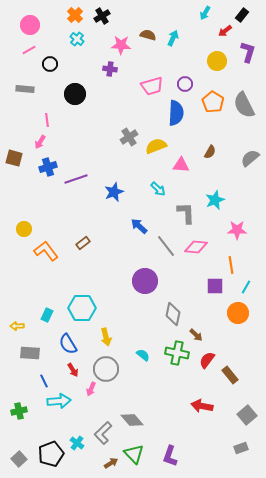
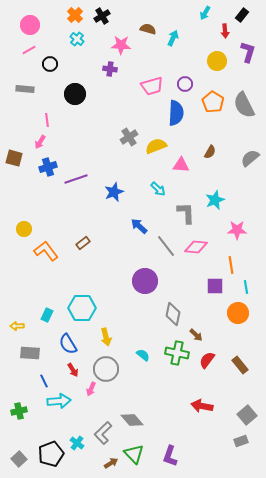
red arrow at (225, 31): rotated 56 degrees counterclockwise
brown semicircle at (148, 35): moved 6 px up
cyan line at (246, 287): rotated 40 degrees counterclockwise
brown rectangle at (230, 375): moved 10 px right, 10 px up
gray rectangle at (241, 448): moved 7 px up
